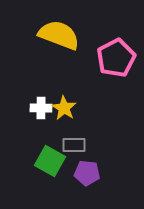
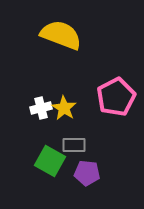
yellow semicircle: moved 2 px right
pink pentagon: moved 39 px down
white cross: rotated 15 degrees counterclockwise
